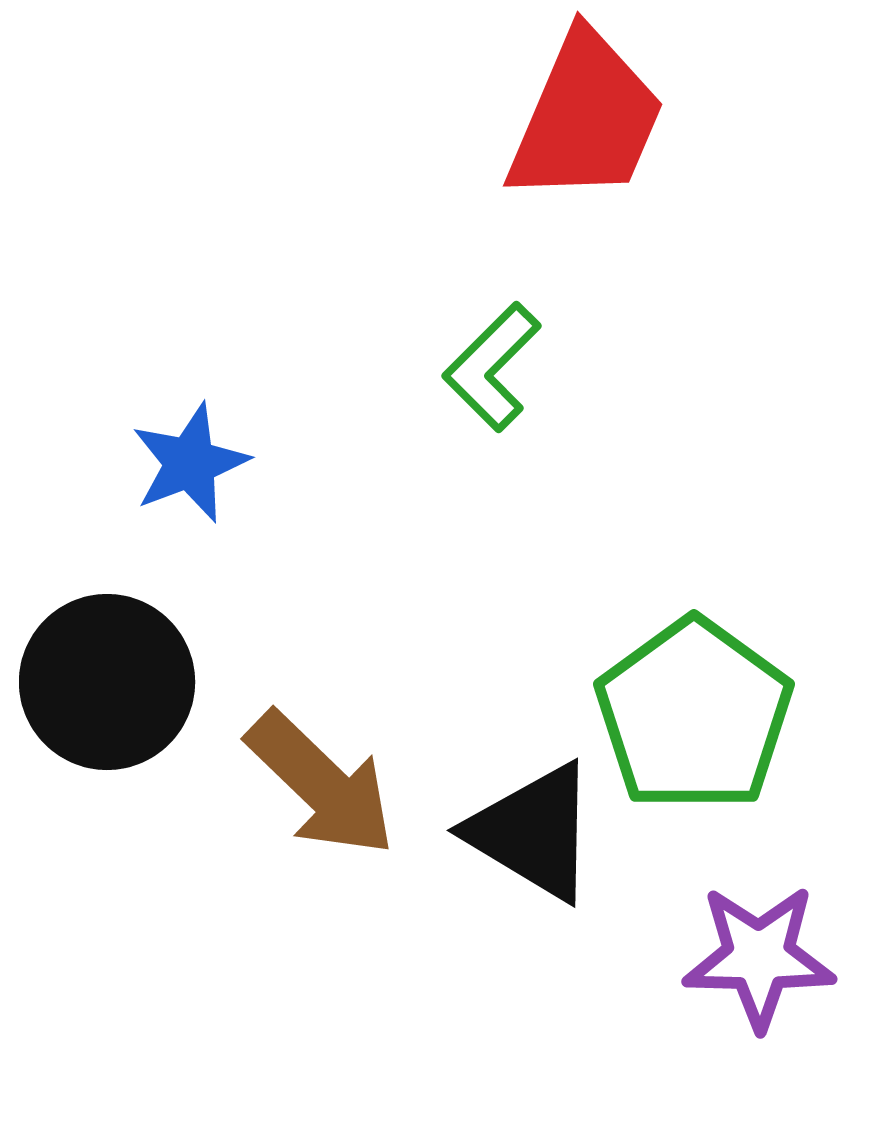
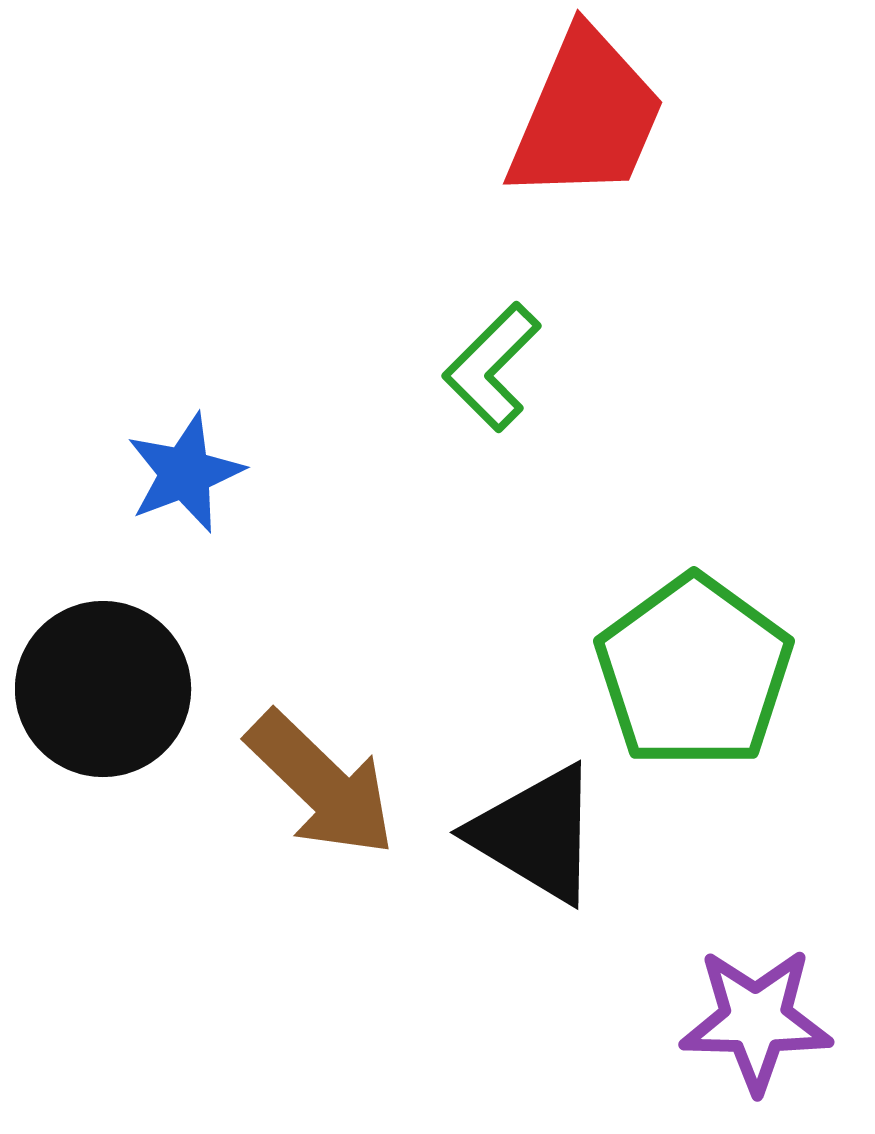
red trapezoid: moved 2 px up
blue star: moved 5 px left, 10 px down
black circle: moved 4 px left, 7 px down
green pentagon: moved 43 px up
black triangle: moved 3 px right, 2 px down
purple star: moved 3 px left, 63 px down
